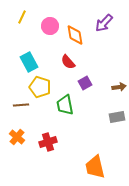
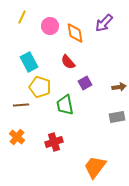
orange diamond: moved 2 px up
red cross: moved 6 px right
orange trapezoid: rotated 50 degrees clockwise
